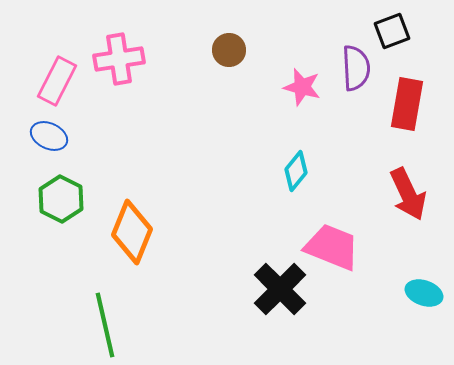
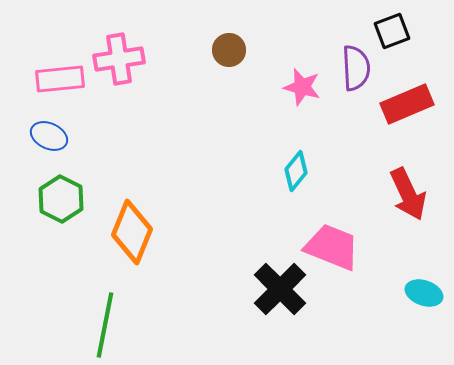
pink rectangle: moved 3 px right, 2 px up; rotated 57 degrees clockwise
red rectangle: rotated 57 degrees clockwise
green line: rotated 24 degrees clockwise
